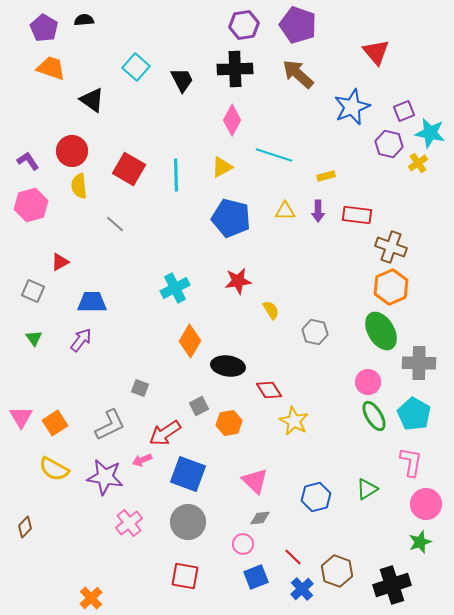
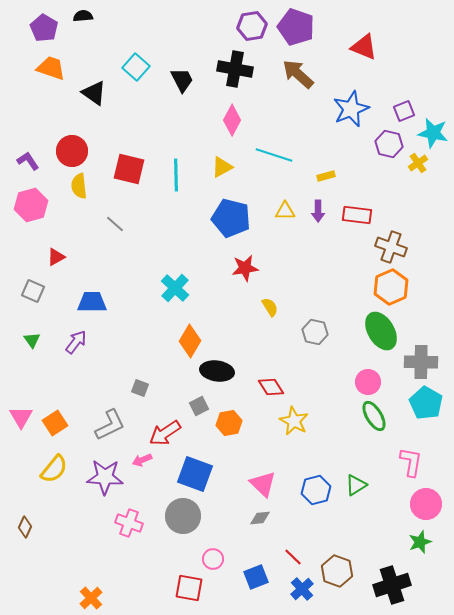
black semicircle at (84, 20): moved 1 px left, 4 px up
purple hexagon at (244, 25): moved 8 px right, 1 px down
purple pentagon at (298, 25): moved 2 px left, 2 px down
red triangle at (376, 52): moved 12 px left, 5 px up; rotated 28 degrees counterclockwise
black cross at (235, 69): rotated 12 degrees clockwise
black triangle at (92, 100): moved 2 px right, 7 px up
blue star at (352, 107): moved 1 px left, 2 px down
cyan star at (430, 133): moved 3 px right
red square at (129, 169): rotated 16 degrees counterclockwise
red triangle at (60, 262): moved 4 px left, 5 px up
red star at (238, 281): moved 7 px right, 13 px up
cyan cross at (175, 288): rotated 20 degrees counterclockwise
yellow semicircle at (271, 310): moved 1 px left, 3 px up
green triangle at (34, 338): moved 2 px left, 2 px down
purple arrow at (81, 340): moved 5 px left, 2 px down
gray cross at (419, 363): moved 2 px right, 1 px up
black ellipse at (228, 366): moved 11 px left, 5 px down
red diamond at (269, 390): moved 2 px right, 3 px up
cyan pentagon at (414, 414): moved 12 px right, 11 px up
yellow semicircle at (54, 469): rotated 80 degrees counterclockwise
blue square at (188, 474): moved 7 px right
purple star at (105, 477): rotated 6 degrees counterclockwise
pink triangle at (255, 481): moved 8 px right, 3 px down
green triangle at (367, 489): moved 11 px left, 4 px up
blue hexagon at (316, 497): moved 7 px up
gray circle at (188, 522): moved 5 px left, 6 px up
pink cross at (129, 523): rotated 32 degrees counterclockwise
brown diamond at (25, 527): rotated 20 degrees counterclockwise
pink circle at (243, 544): moved 30 px left, 15 px down
red square at (185, 576): moved 4 px right, 12 px down
